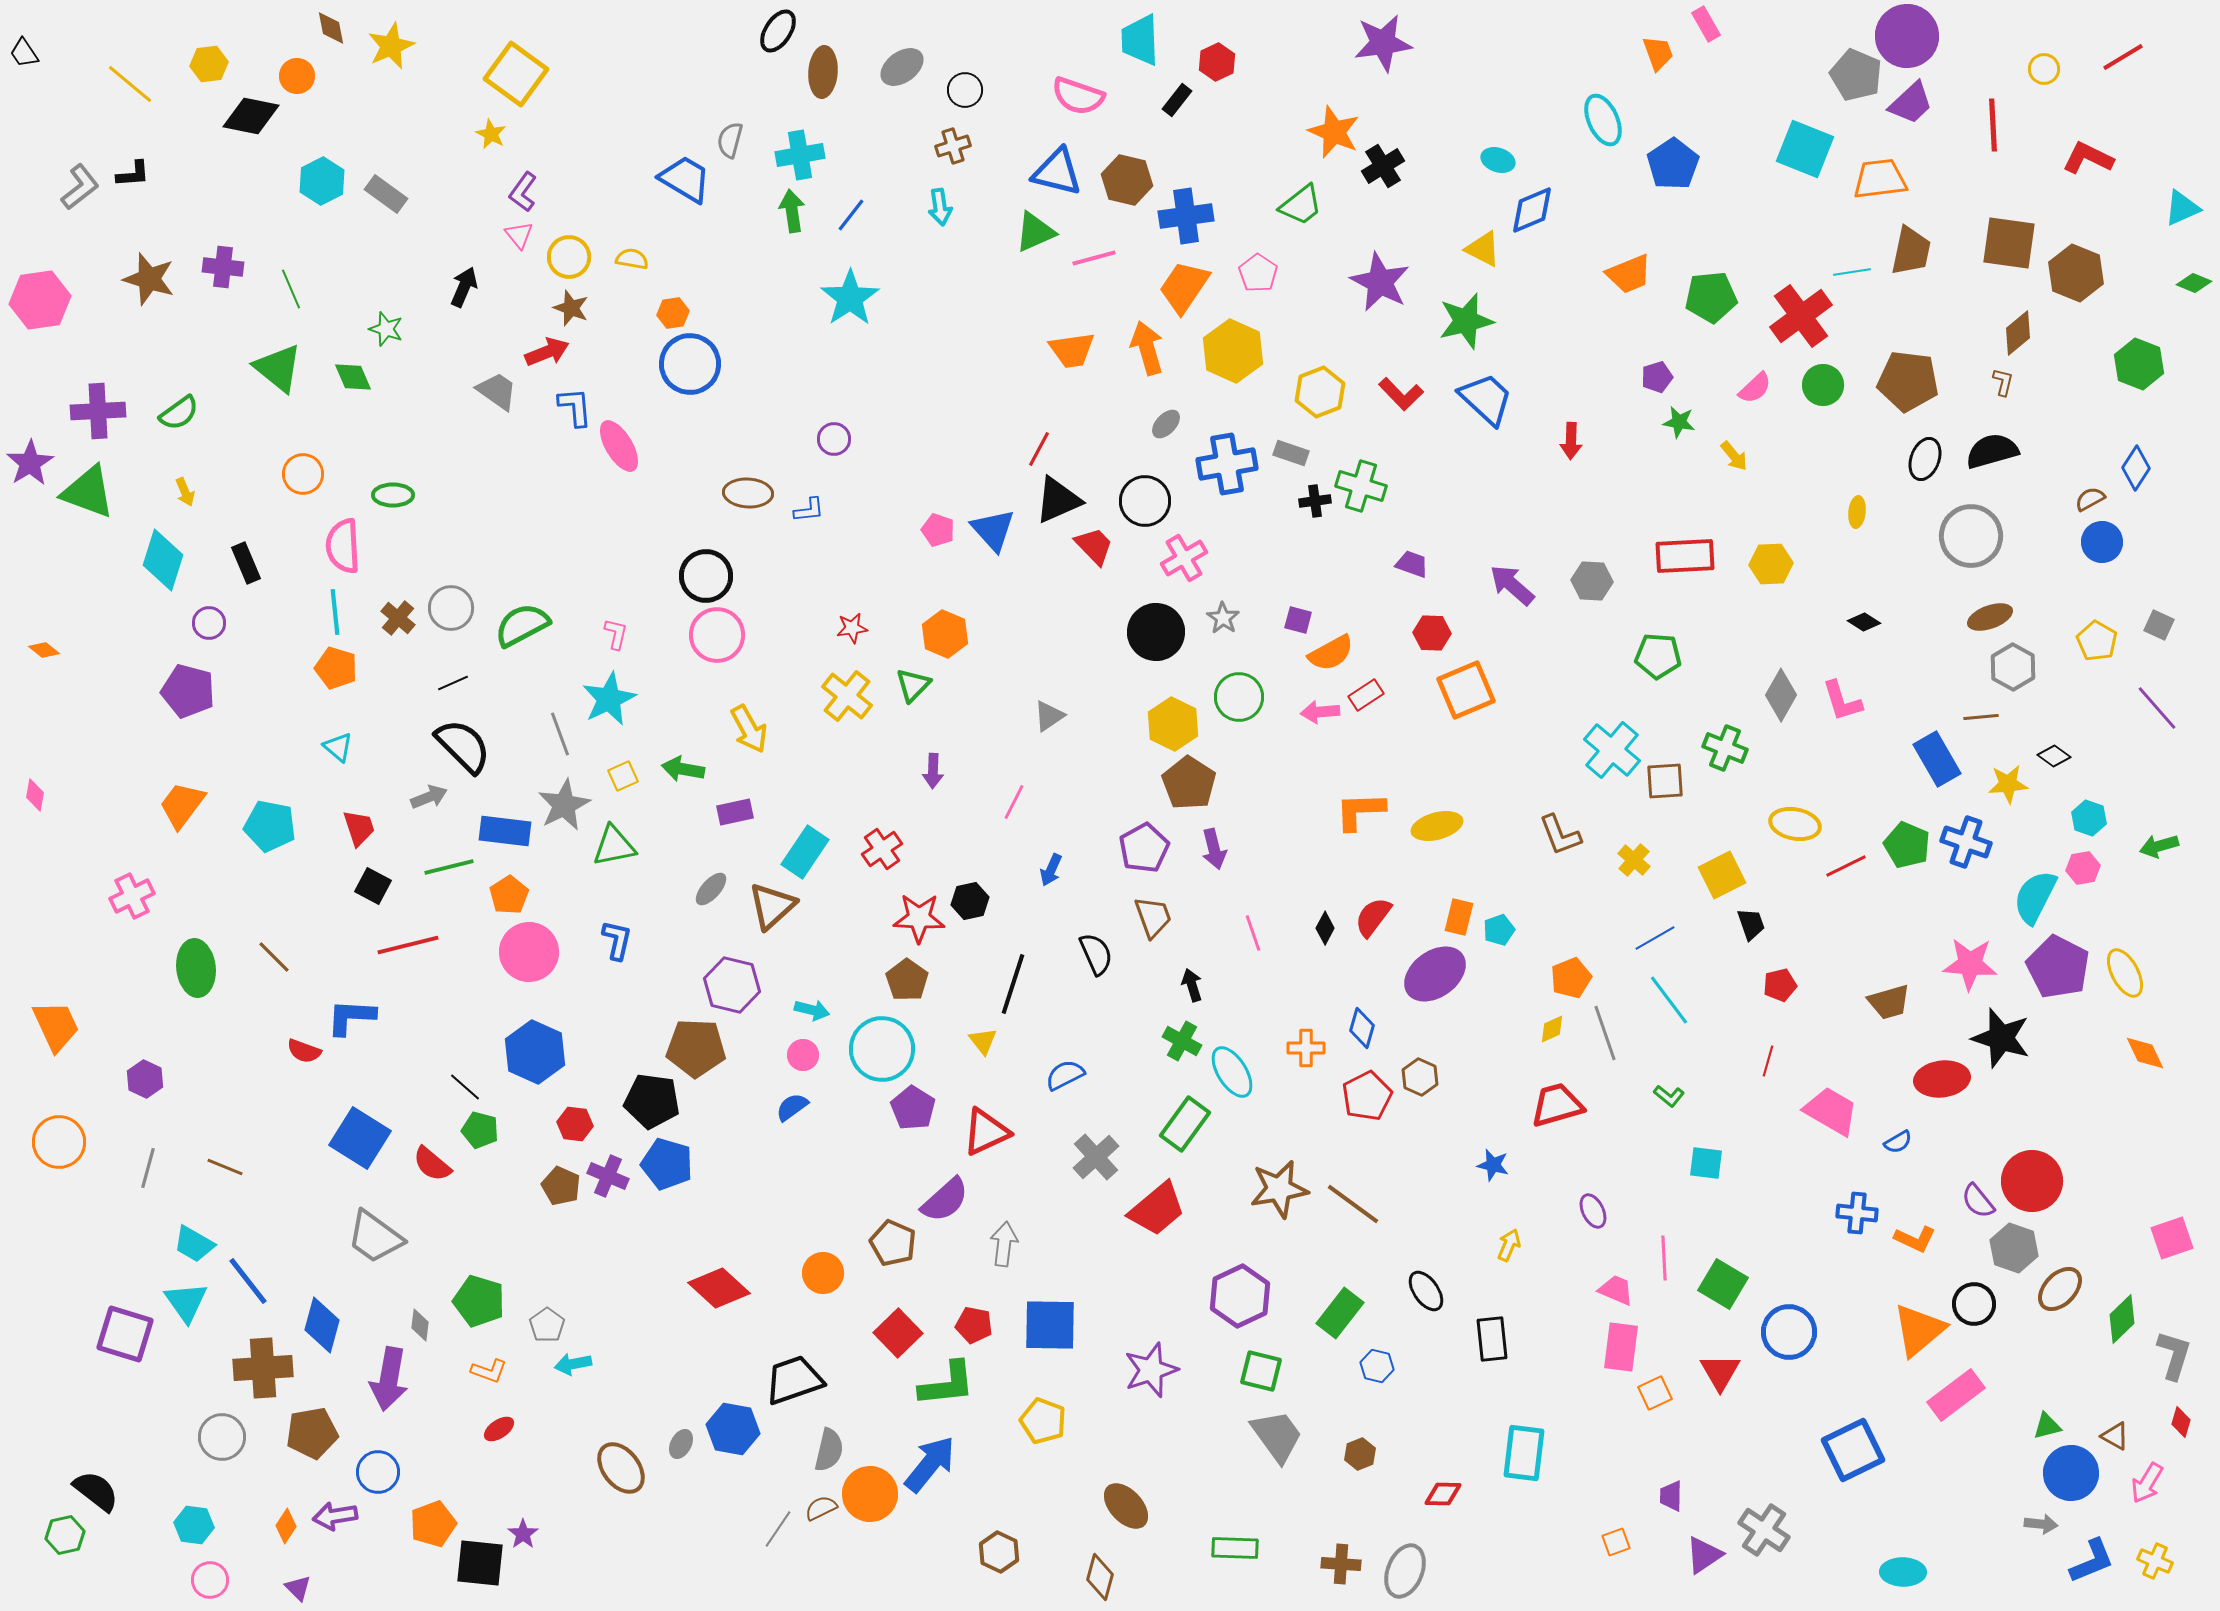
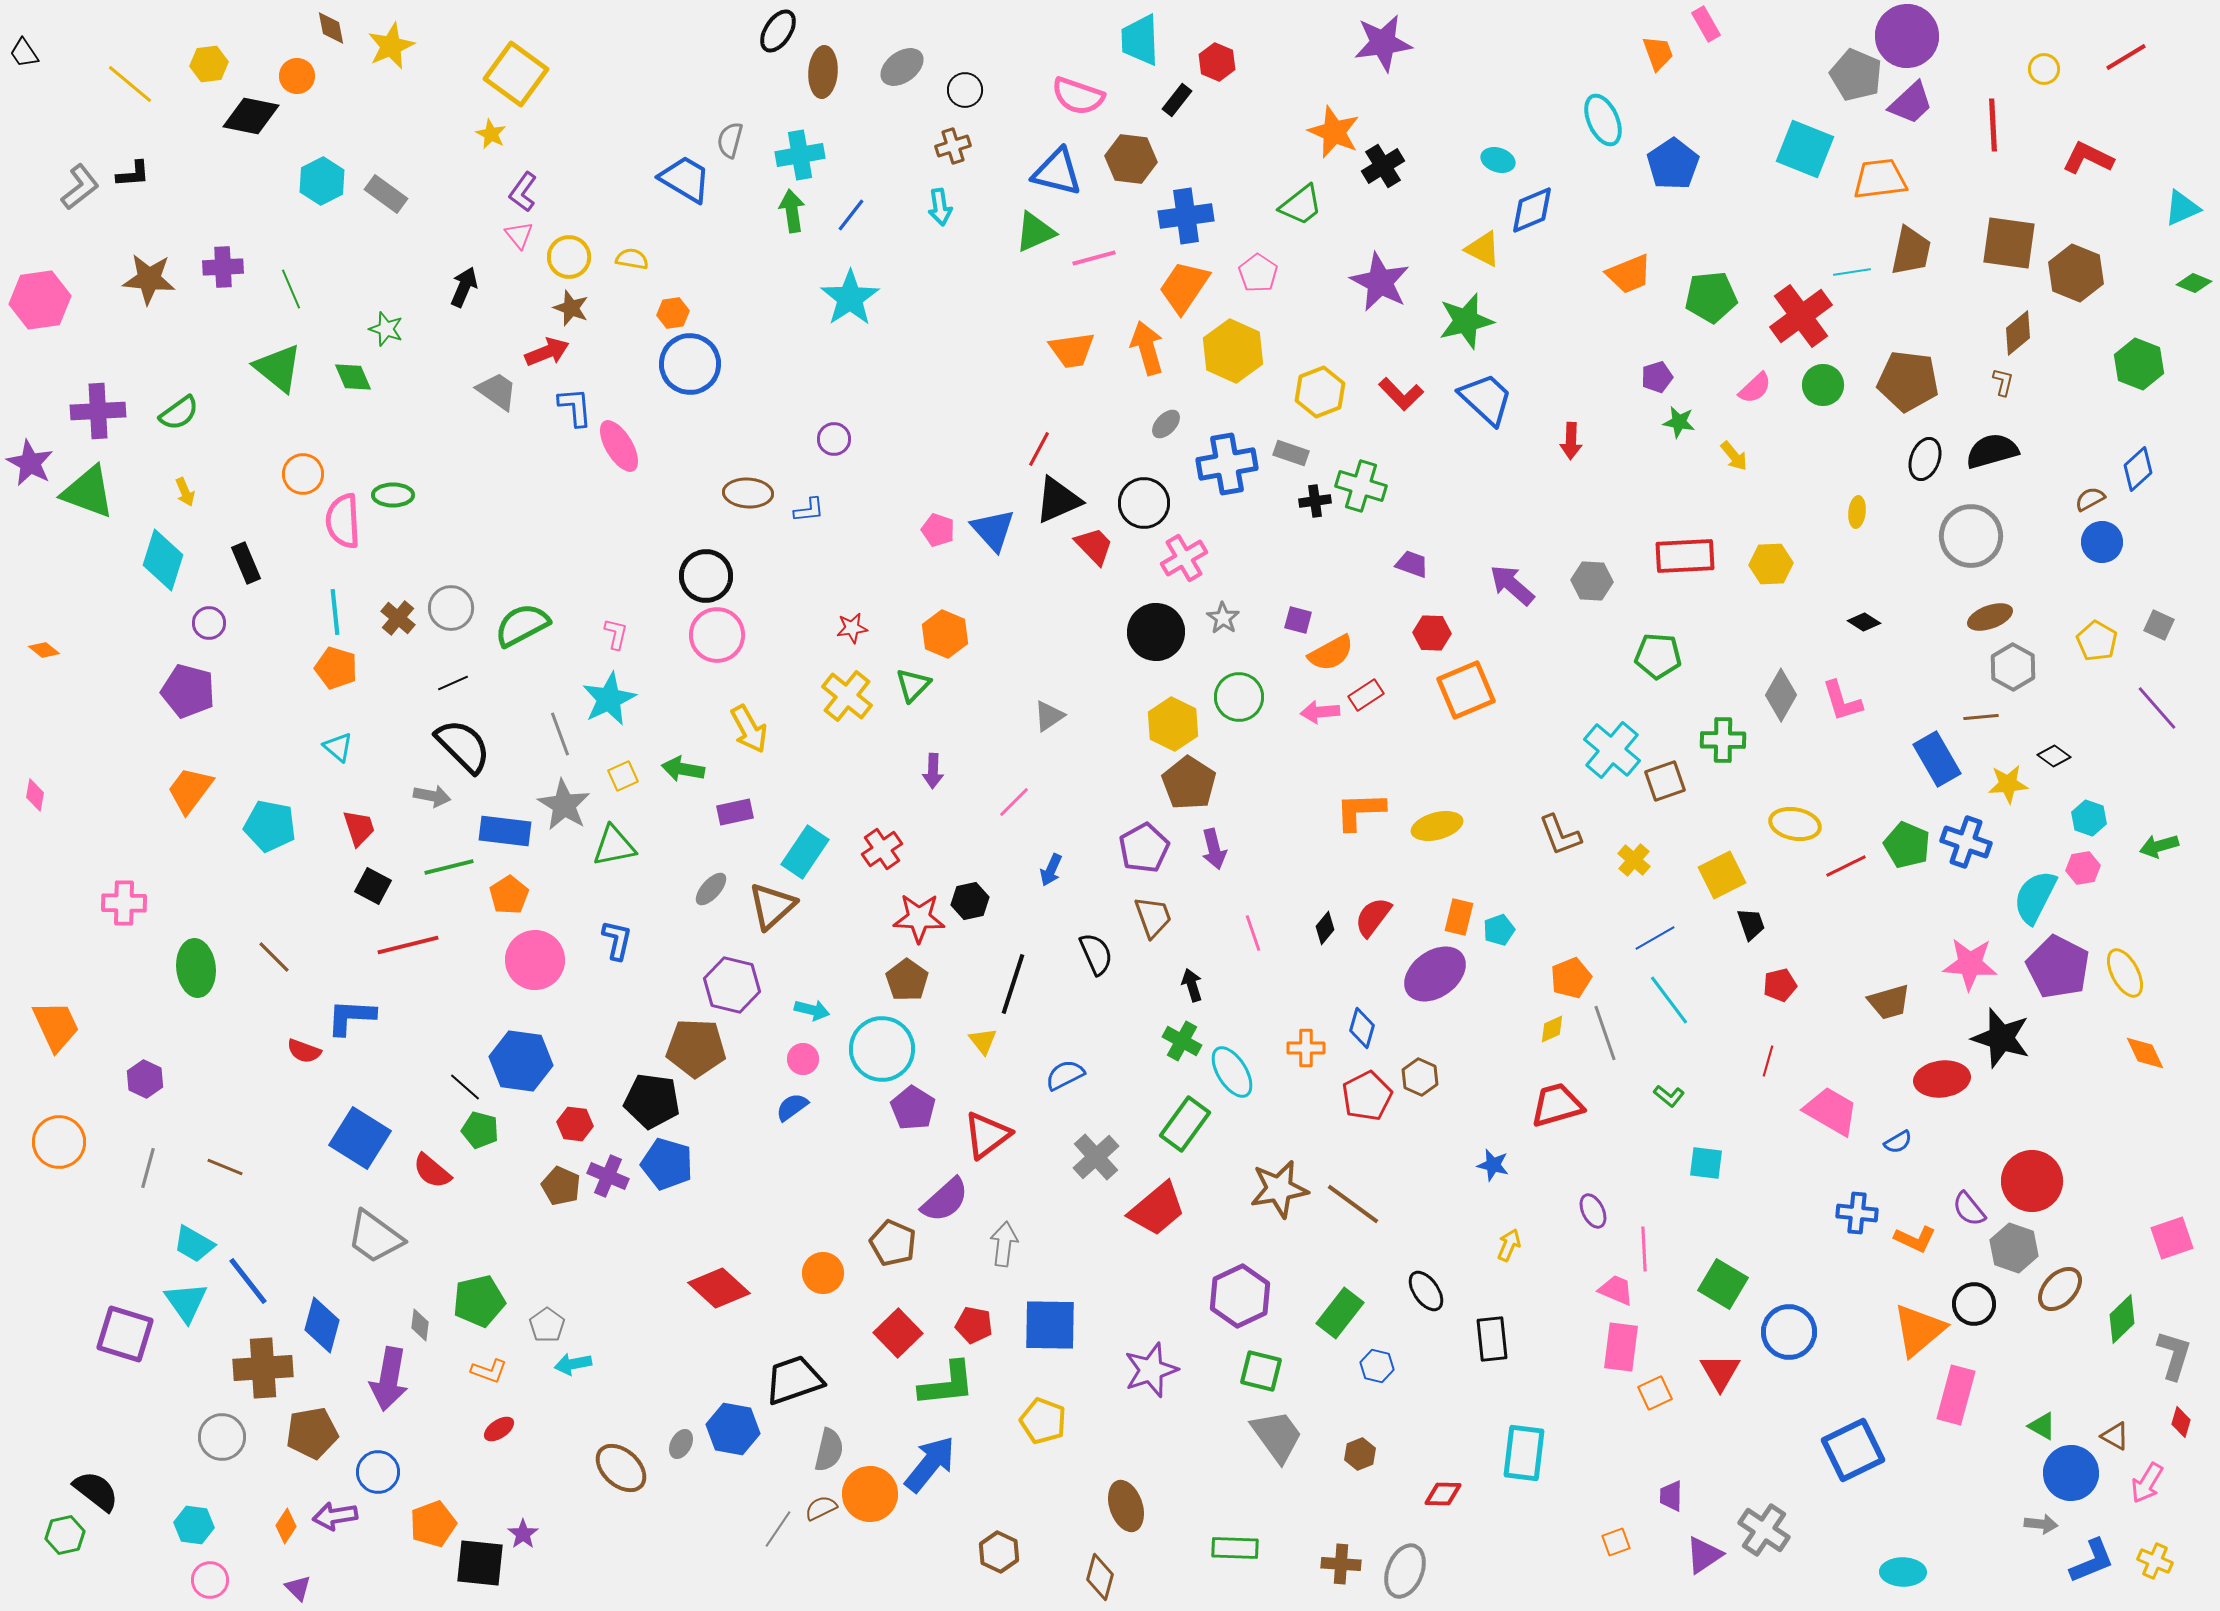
red line at (2123, 57): moved 3 px right
red hexagon at (1217, 62): rotated 12 degrees counterclockwise
brown hexagon at (1127, 180): moved 4 px right, 21 px up; rotated 6 degrees counterclockwise
purple cross at (223, 267): rotated 9 degrees counterclockwise
brown star at (149, 279): rotated 12 degrees counterclockwise
purple star at (30, 463): rotated 12 degrees counterclockwise
blue diamond at (2136, 468): moved 2 px right, 1 px down; rotated 15 degrees clockwise
black circle at (1145, 501): moved 1 px left, 2 px down
pink semicircle at (343, 546): moved 25 px up
green cross at (1725, 748): moved 2 px left, 8 px up; rotated 21 degrees counterclockwise
brown square at (1665, 781): rotated 15 degrees counterclockwise
gray arrow at (429, 797): moved 3 px right, 1 px up; rotated 33 degrees clockwise
pink line at (1014, 802): rotated 18 degrees clockwise
orange trapezoid at (182, 805): moved 8 px right, 15 px up
gray star at (564, 805): rotated 14 degrees counterclockwise
pink cross at (132, 896): moved 8 px left, 7 px down; rotated 27 degrees clockwise
black diamond at (1325, 928): rotated 12 degrees clockwise
pink circle at (529, 952): moved 6 px right, 8 px down
blue hexagon at (535, 1052): moved 14 px left, 9 px down; rotated 16 degrees counterclockwise
pink circle at (803, 1055): moved 4 px down
red triangle at (986, 1132): moved 1 px right, 3 px down; rotated 12 degrees counterclockwise
red semicircle at (432, 1164): moved 7 px down
purple semicircle at (1978, 1201): moved 9 px left, 8 px down
pink line at (1664, 1258): moved 20 px left, 9 px up
green pentagon at (479, 1301): rotated 30 degrees counterclockwise
pink rectangle at (1956, 1395): rotated 38 degrees counterclockwise
green triangle at (2047, 1426): moved 5 px left; rotated 44 degrees clockwise
brown ellipse at (621, 1468): rotated 10 degrees counterclockwise
brown ellipse at (1126, 1506): rotated 24 degrees clockwise
